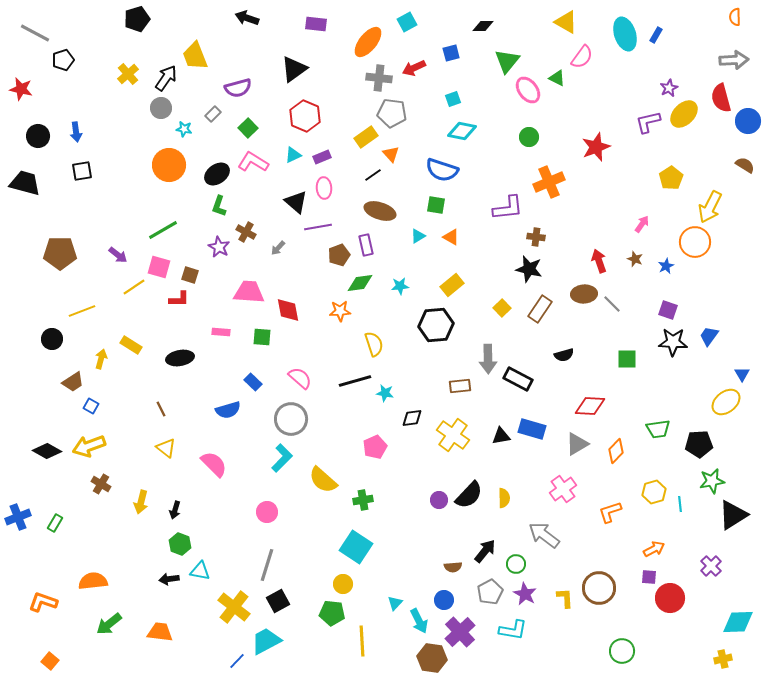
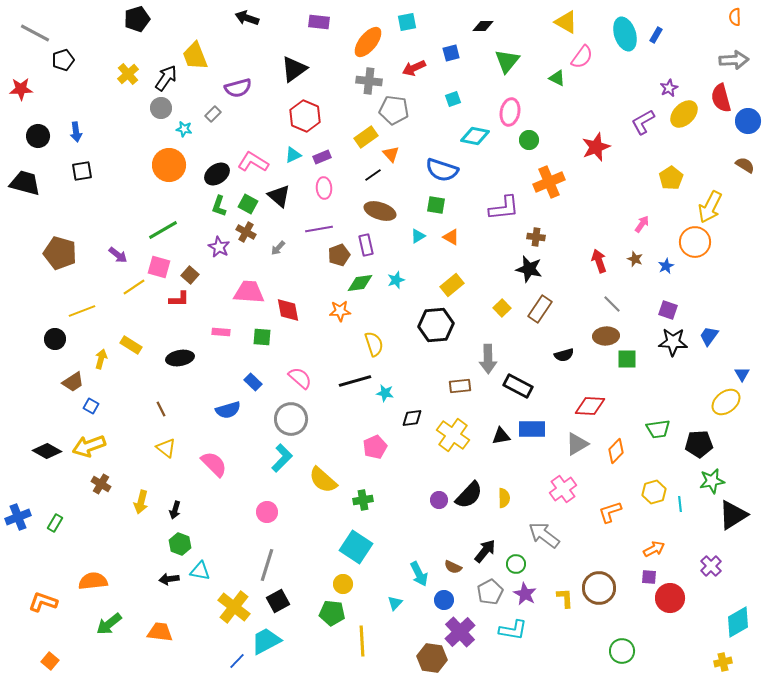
cyan square at (407, 22): rotated 18 degrees clockwise
purple rectangle at (316, 24): moved 3 px right, 2 px up
gray cross at (379, 78): moved 10 px left, 3 px down
red star at (21, 89): rotated 15 degrees counterclockwise
pink ellipse at (528, 90): moved 18 px left, 22 px down; rotated 48 degrees clockwise
gray pentagon at (392, 113): moved 2 px right, 3 px up
purple L-shape at (648, 122): moved 5 px left; rotated 16 degrees counterclockwise
green square at (248, 128): moved 76 px down; rotated 18 degrees counterclockwise
cyan diamond at (462, 131): moved 13 px right, 5 px down
green circle at (529, 137): moved 3 px down
black triangle at (296, 202): moved 17 px left, 6 px up
purple L-shape at (508, 208): moved 4 px left
purple line at (318, 227): moved 1 px right, 2 px down
brown pentagon at (60, 253): rotated 16 degrees clockwise
brown square at (190, 275): rotated 24 degrees clockwise
cyan star at (400, 286): moved 4 px left, 6 px up; rotated 12 degrees counterclockwise
brown ellipse at (584, 294): moved 22 px right, 42 px down
black circle at (52, 339): moved 3 px right
black rectangle at (518, 379): moved 7 px down
blue rectangle at (532, 429): rotated 16 degrees counterclockwise
brown semicircle at (453, 567): rotated 30 degrees clockwise
cyan arrow at (419, 621): moved 47 px up
cyan diamond at (738, 622): rotated 28 degrees counterclockwise
yellow cross at (723, 659): moved 3 px down
